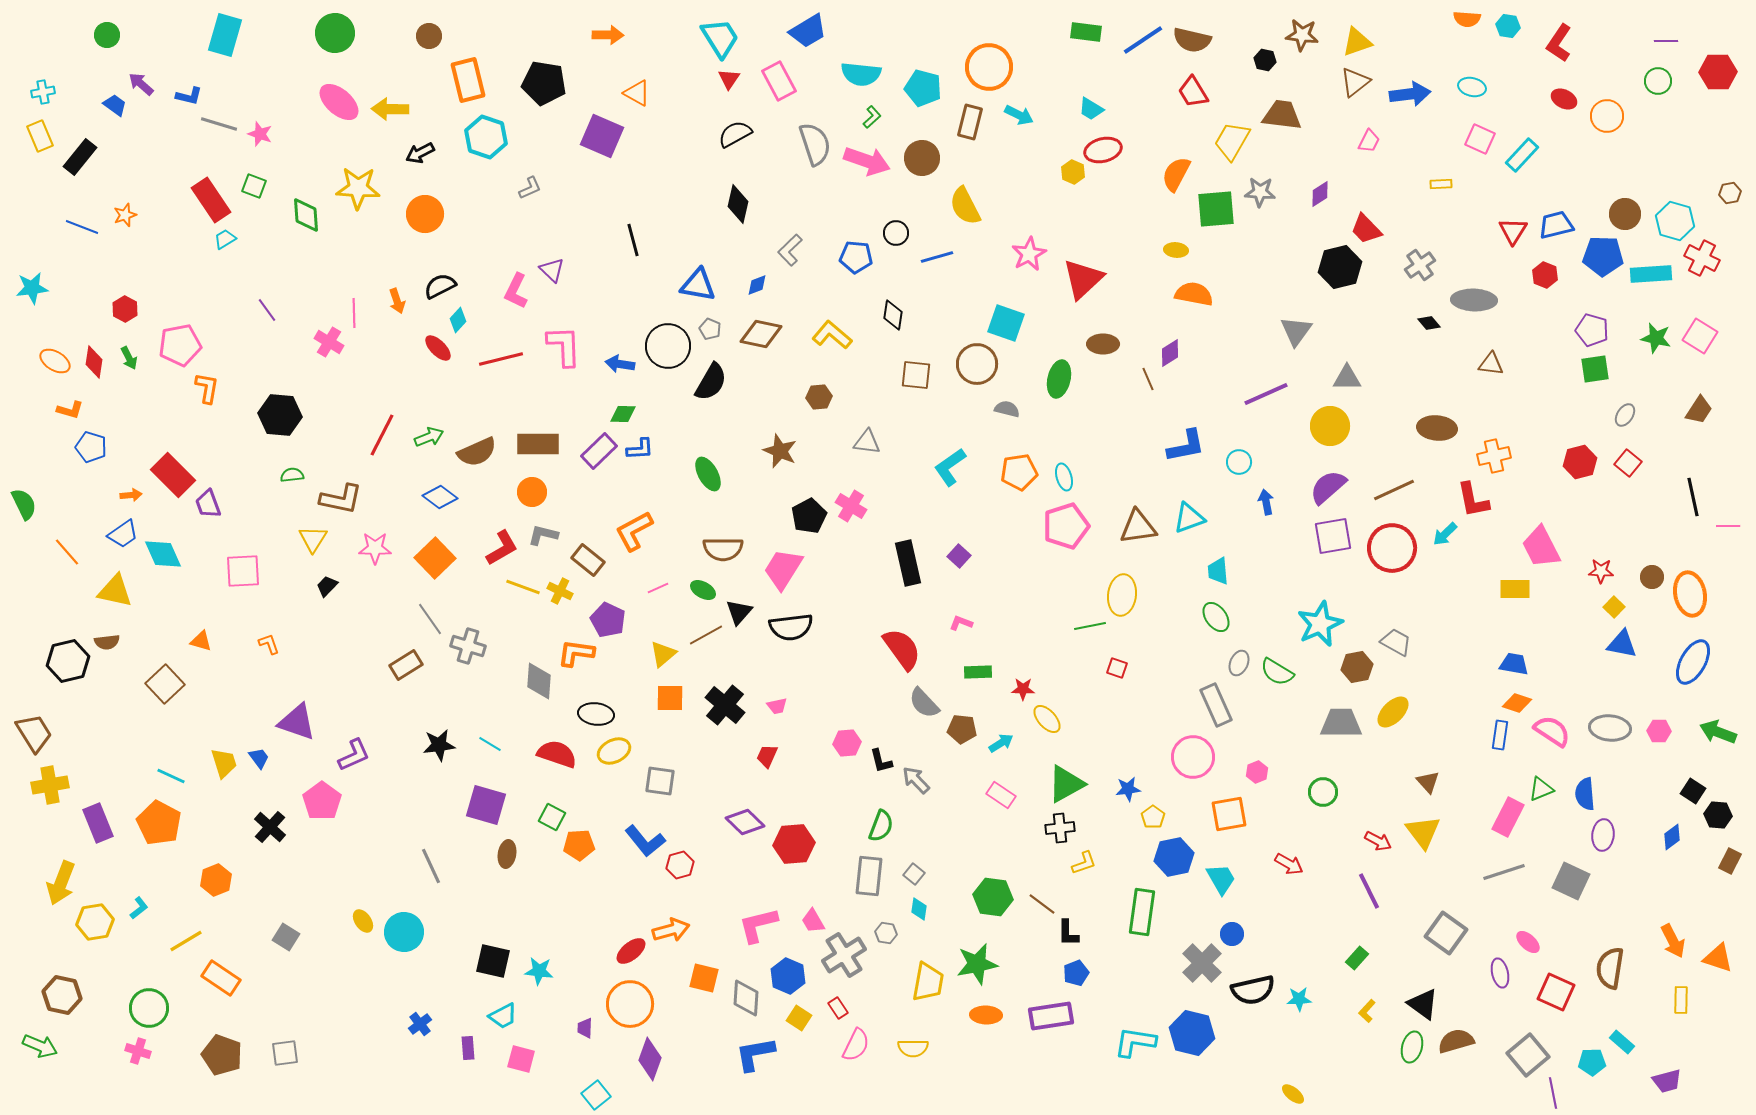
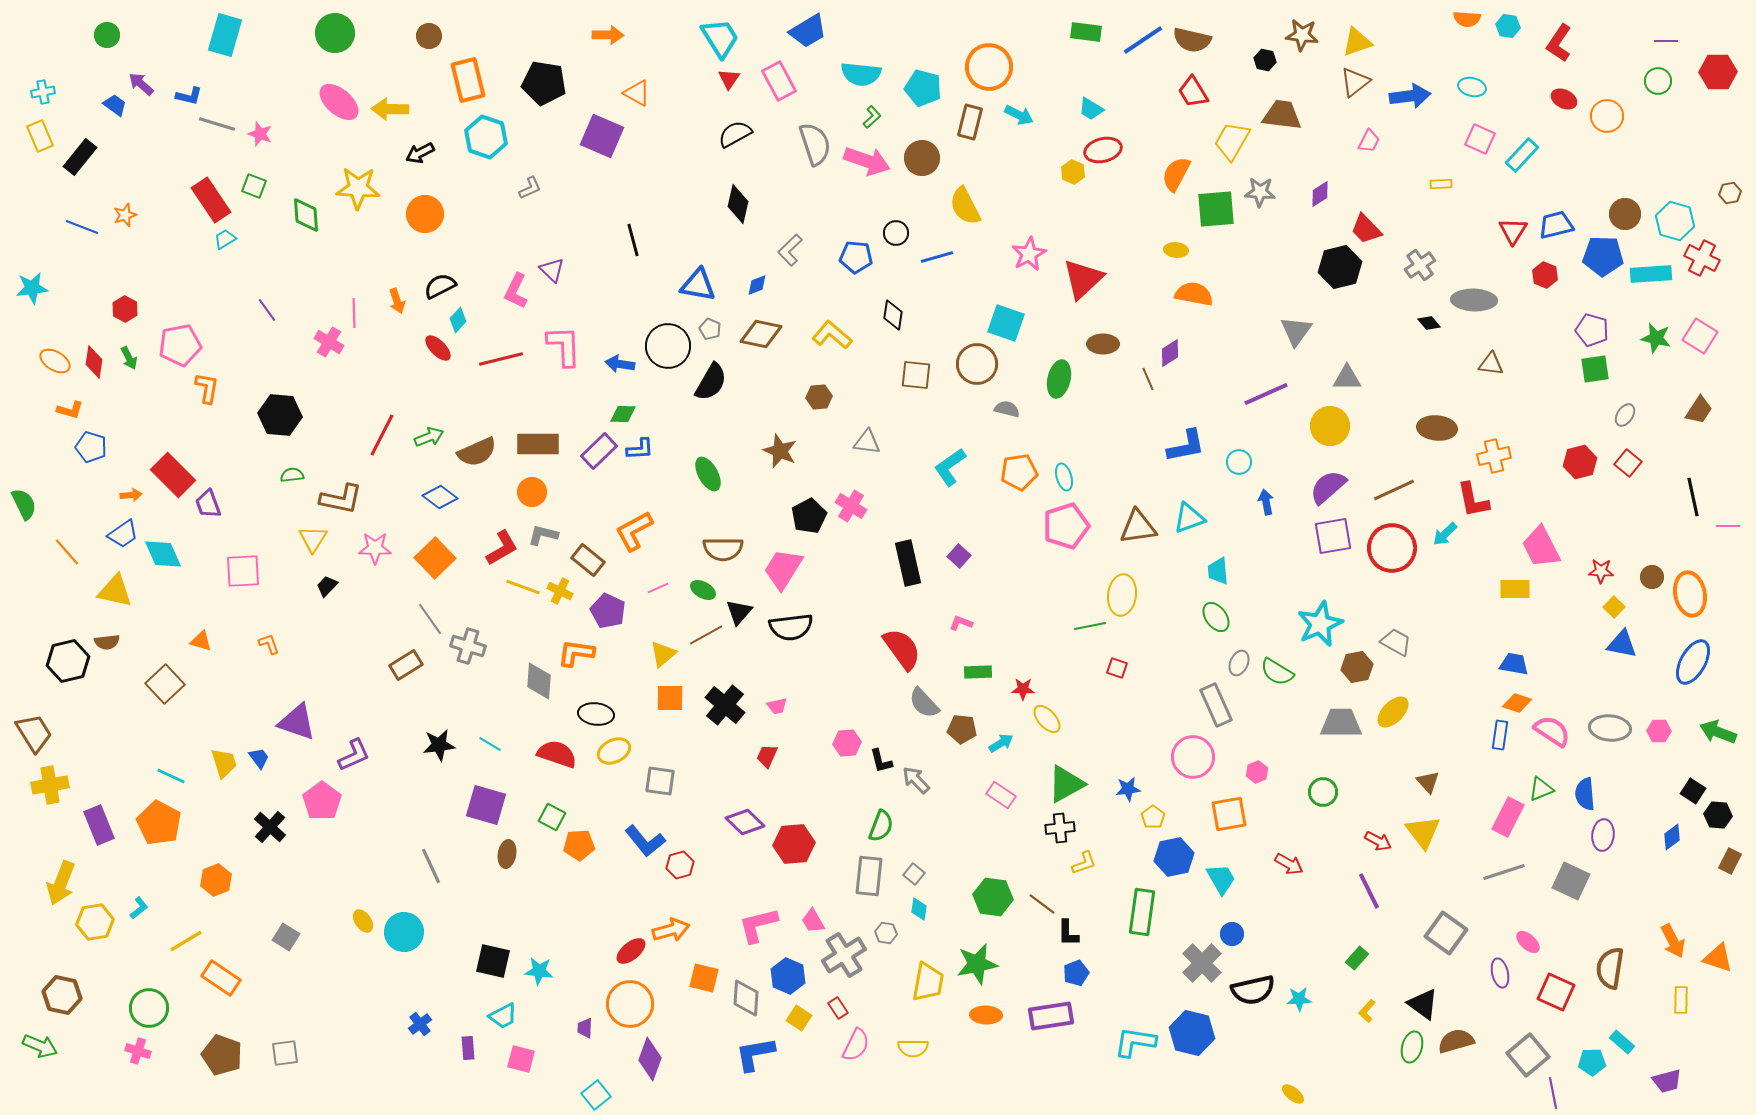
blue arrow at (1410, 94): moved 2 px down
gray line at (219, 124): moved 2 px left
purple pentagon at (608, 620): moved 9 px up
purple rectangle at (98, 823): moved 1 px right, 2 px down
